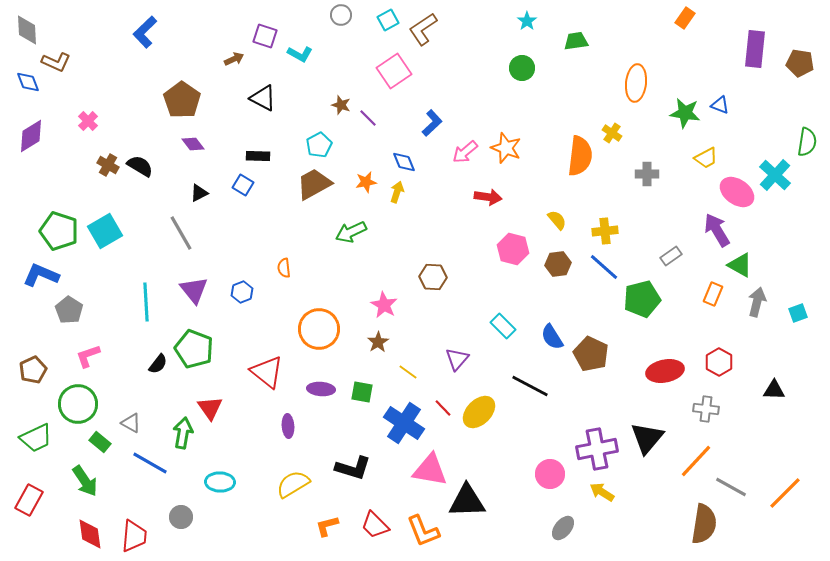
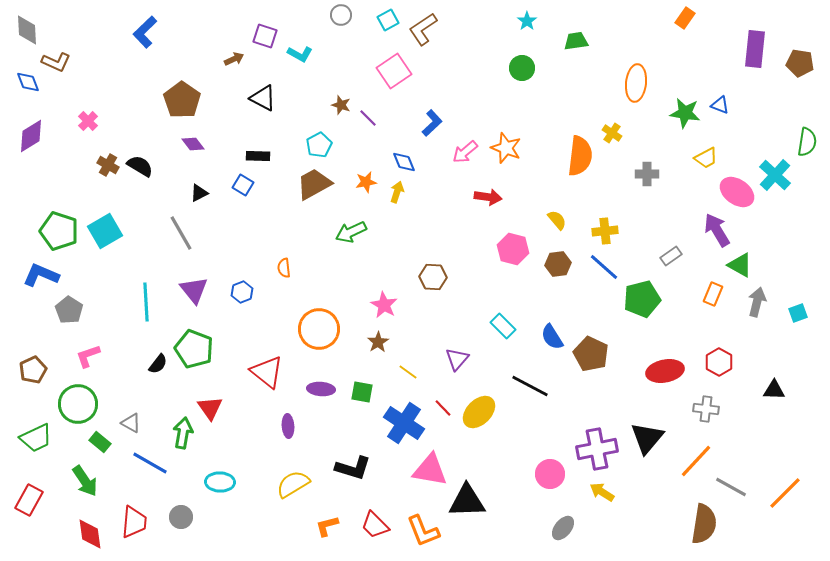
red trapezoid at (134, 536): moved 14 px up
